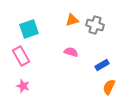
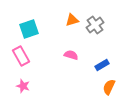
gray cross: rotated 36 degrees clockwise
pink semicircle: moved 3 px down
